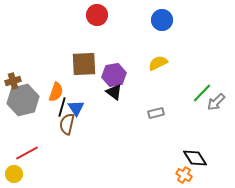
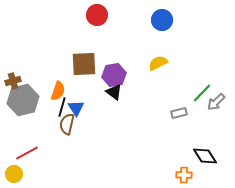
orange semicircle: moved 2 px right, 1 px up
gray rectangle: moved 23 px right
black diamond: moved 10 px right, 2 px up
orange cross: rotated 28 degrees counterclockwise
